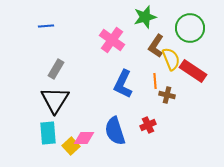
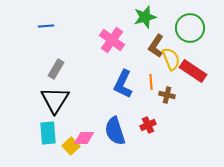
orange line: moved 4 px left, 1 px down
